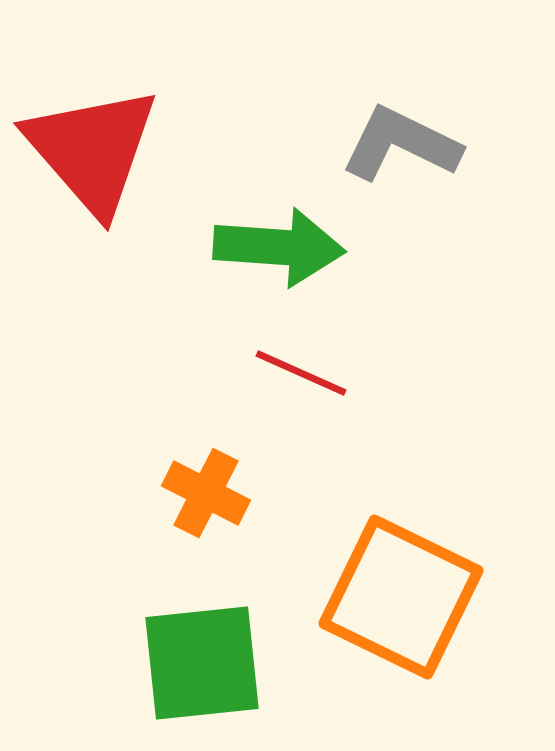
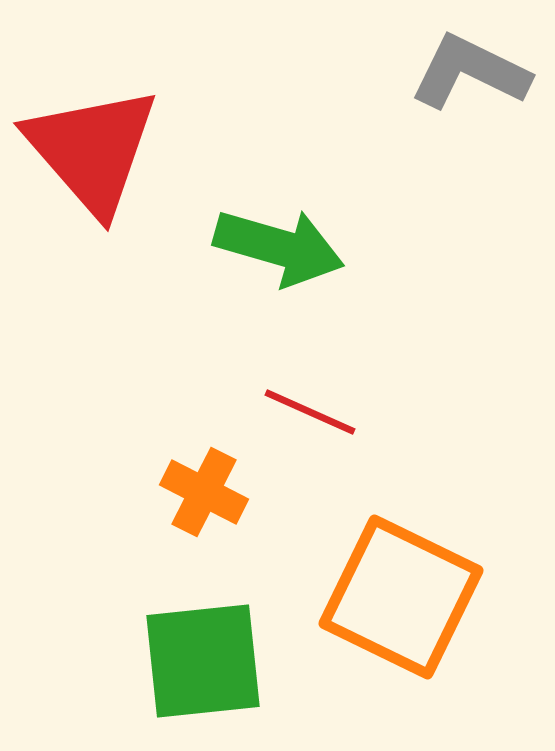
gray L-shape: moved 69 px right, 72 px up
green arrow: rotated 12 degrees clockwise
red line: moved 9 px right, 39 px down
orange cross: moved 2 px left, 1 px up
green square: moved 1 px right, 2 px up
